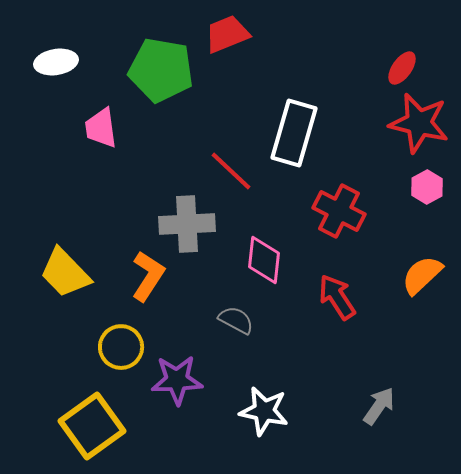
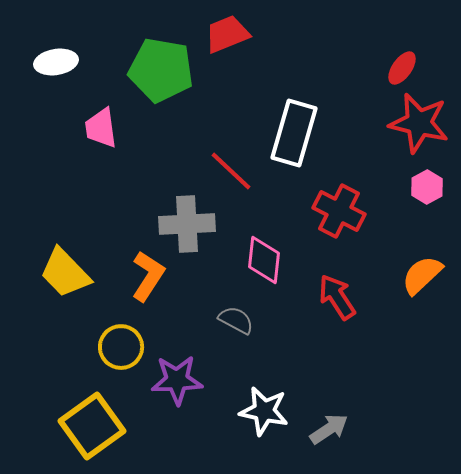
gray arrow: moved 50 px left, 23 px down; rotated 21 degrees clockwise
